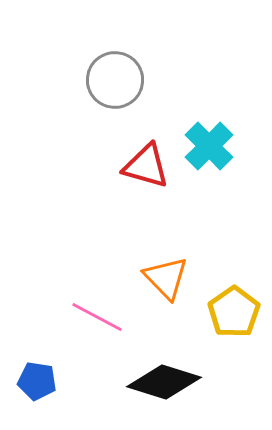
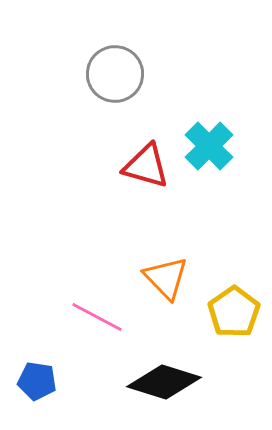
gray circle: moved 6 px up
